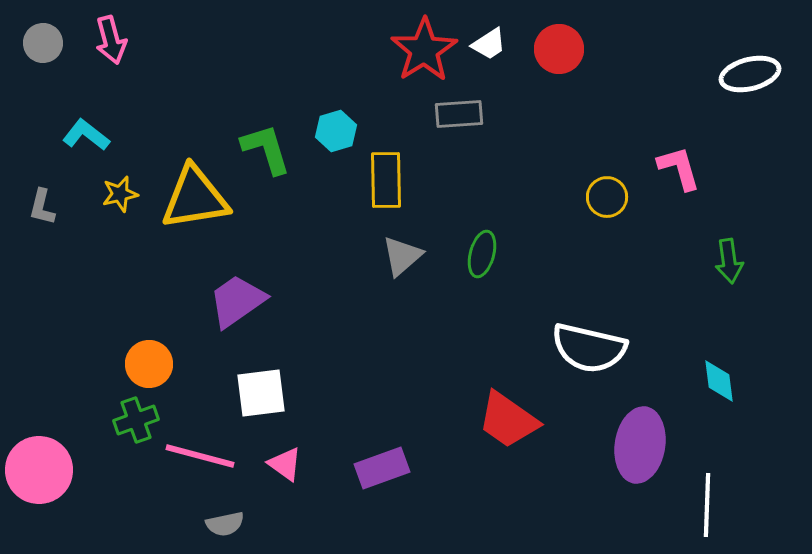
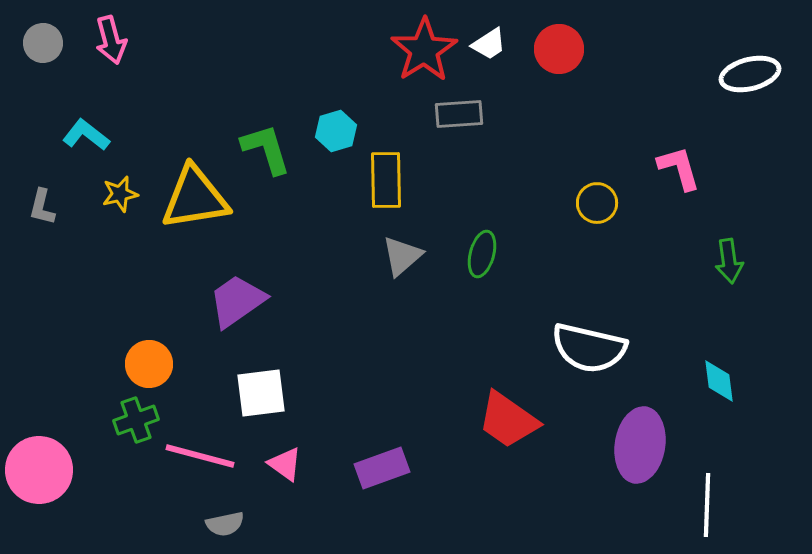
yellow circle: moved 10 px left, 6 px down
